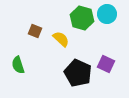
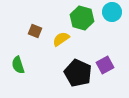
cyan circle: moved 5 px right, 2 px up
yellow semicircle: rotated 78 degrees counterclockwise
purple square: moved 1 px left, 1 px down; rotated 36 degrees clockwise
